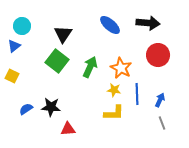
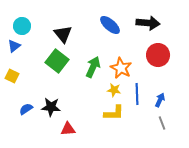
black triangle: rotated 12 degrees counterclockwise
green arrow: moved 3 px right
